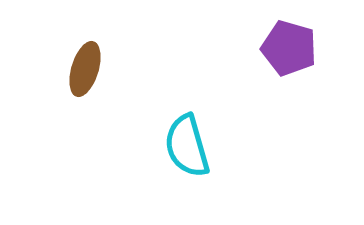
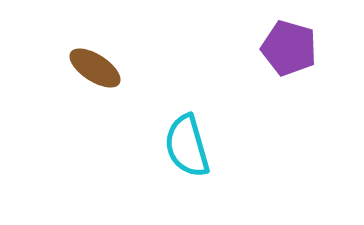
brown ellipse: moved 10 px right, 1 px up; rotated 74 degrees counterclockwise
